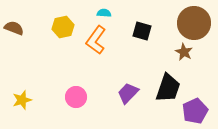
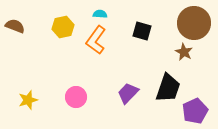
cyan semicircle: moved 4 px left, 1 px down
brown semicircle: moved 1 px right, 2 px up
yellow star: moved 6 px right
